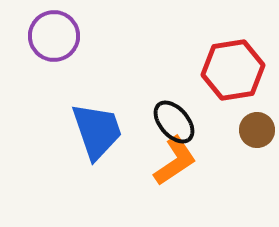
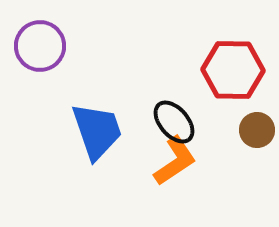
purple circle: moved 14 px left, 10 px down
red hexagon: rotated 10 degrees clockwise
